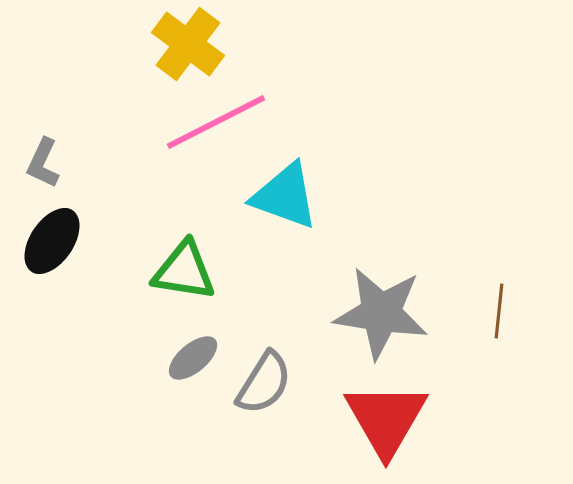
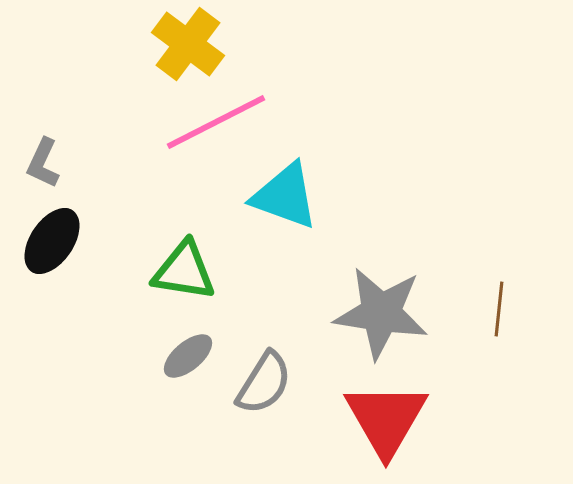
brown line: moved 2 px up
gray ellipse: moved 5 px left, 2 px up
